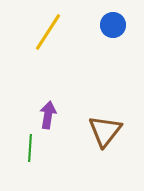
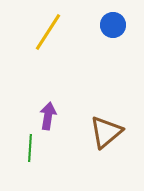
purple arrow: moved 1 px down
brown triangle: moved 1 px right, 1 px down; rotated 12 degrees clockwise
